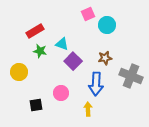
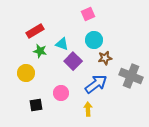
cyan circle: moved 13 px left, 15 px down
yellow circle: moved 7 px right, 1 px down
blue arrow: rotated 130 degrees counterclockwise
